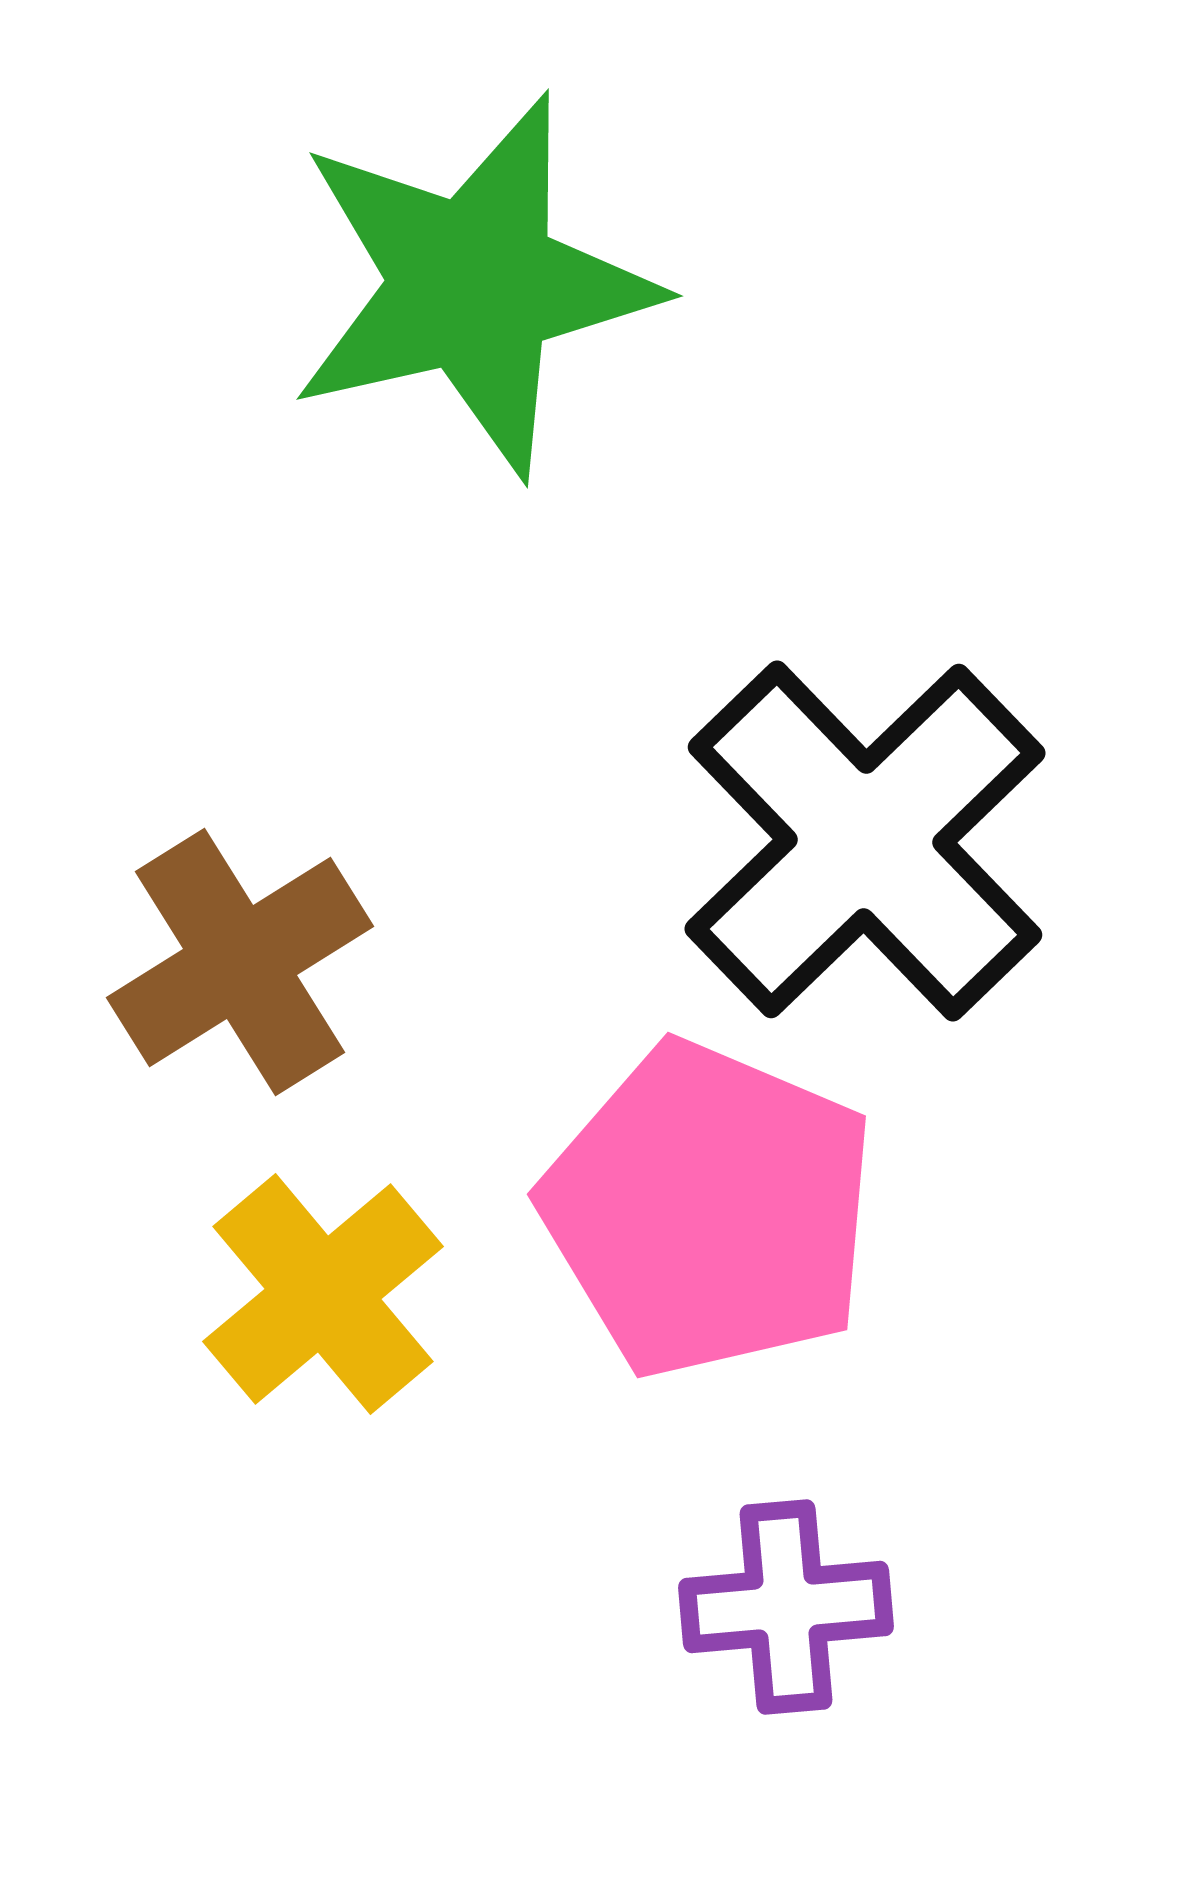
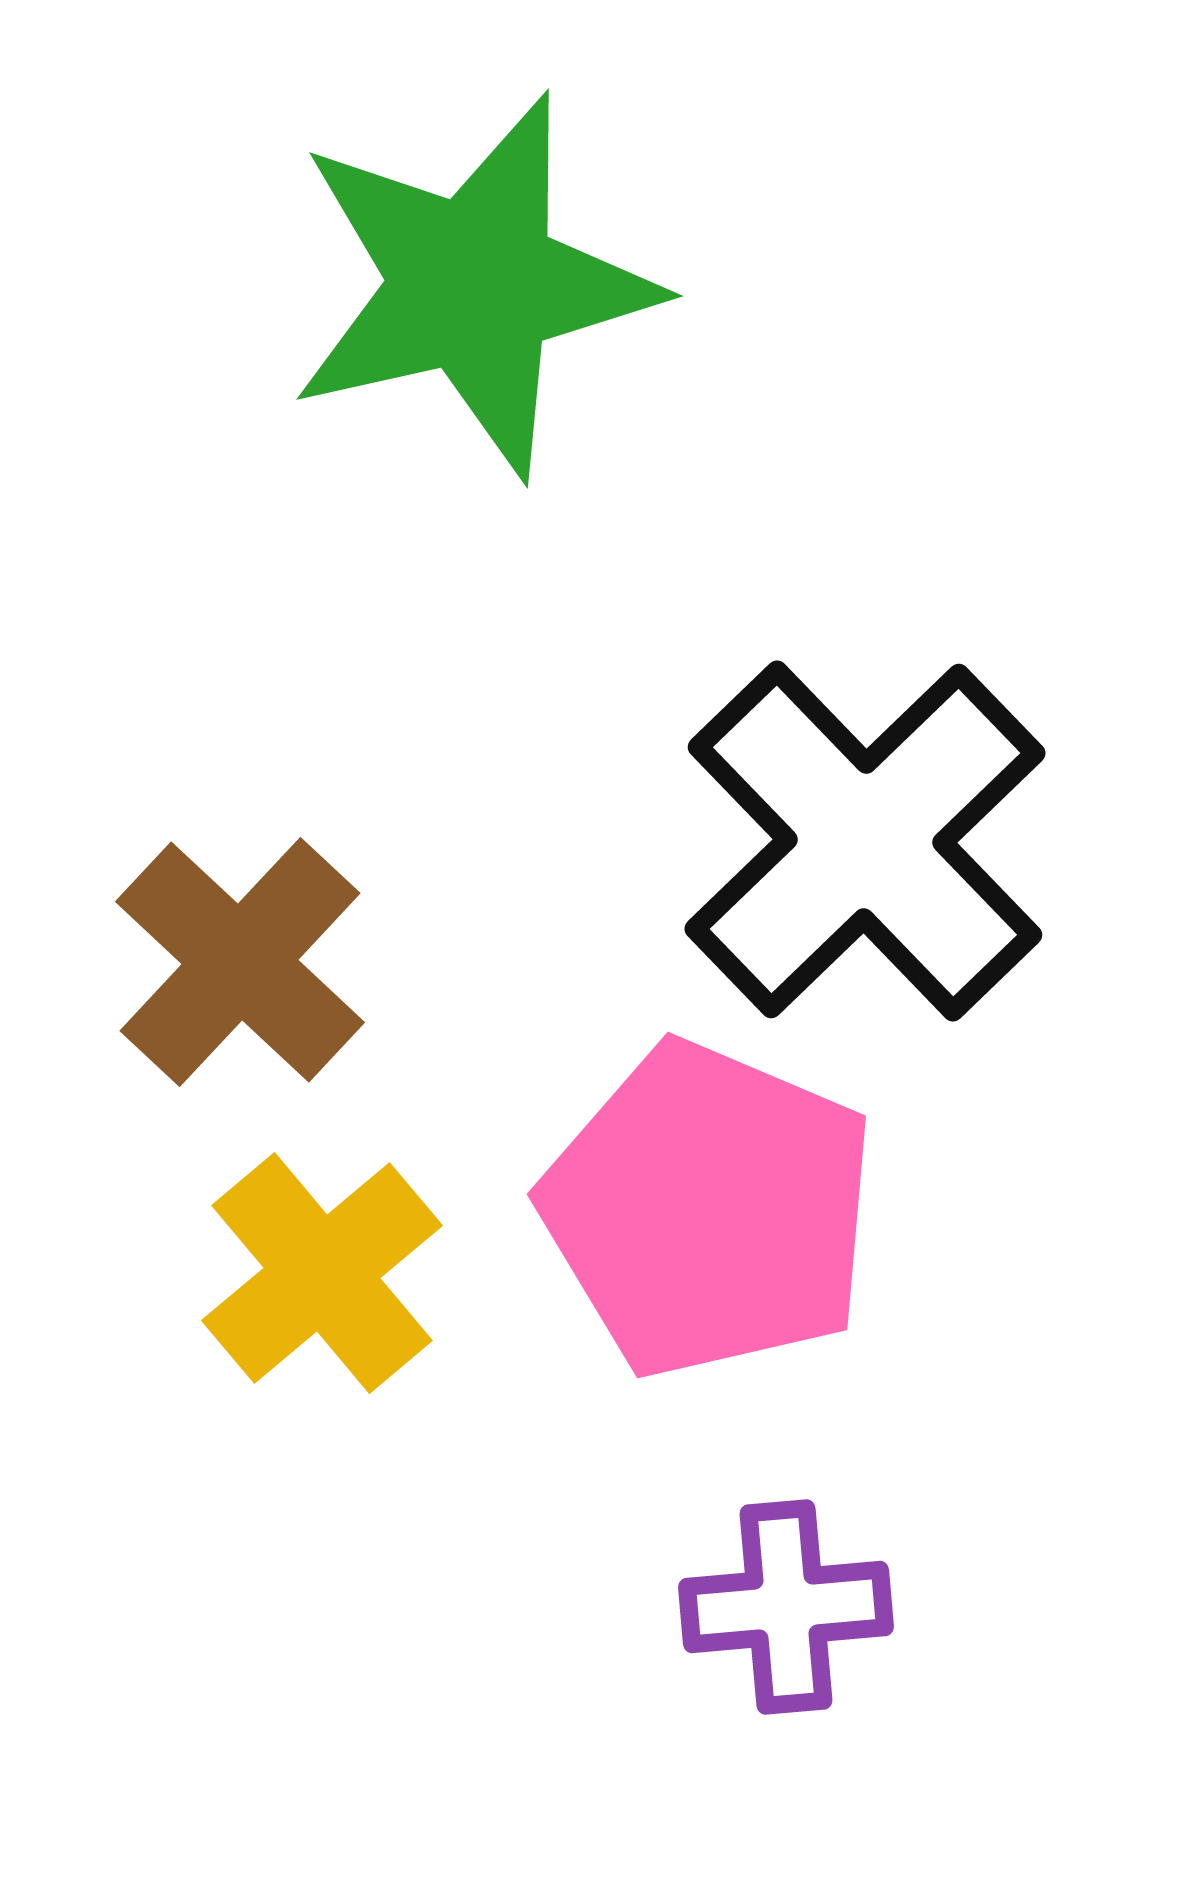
brown cross: rotated 15 degrees counterclockwise
yellow cross: moved 1 px left, 21 px up
